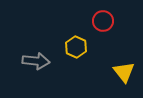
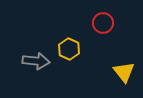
red circle: moved 2 px down
yellow hexagon: moved 7 px left, 2 px down
